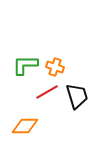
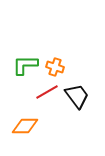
black trapezoid: rotated 20 degrees counterclockwise
